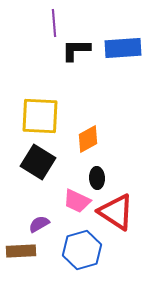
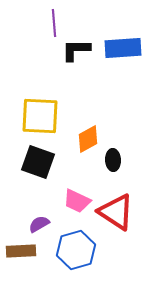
black square: rotated 12 degrees counterclockwise
black ellipse: moved 16 px right, 18 px up
blue hexagon: moved 6 px left
